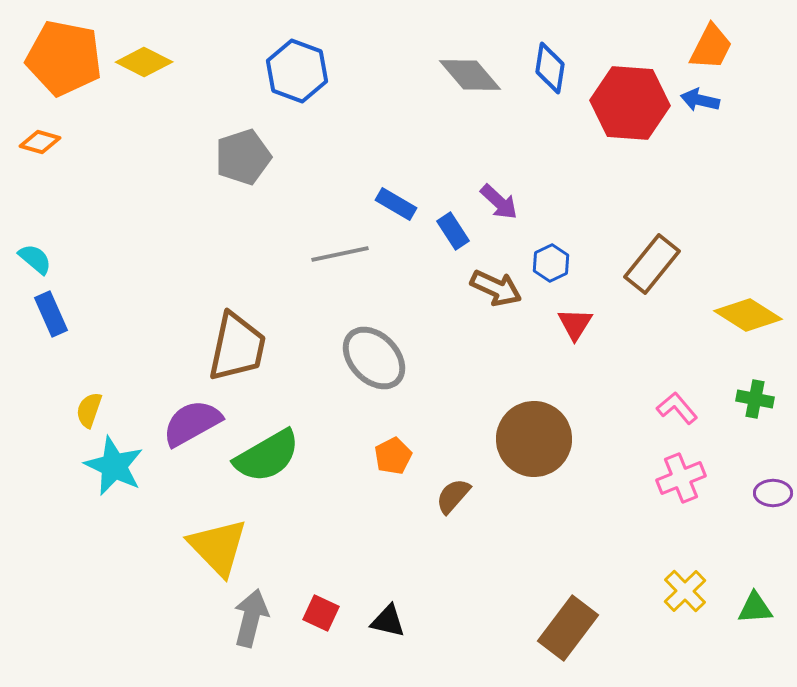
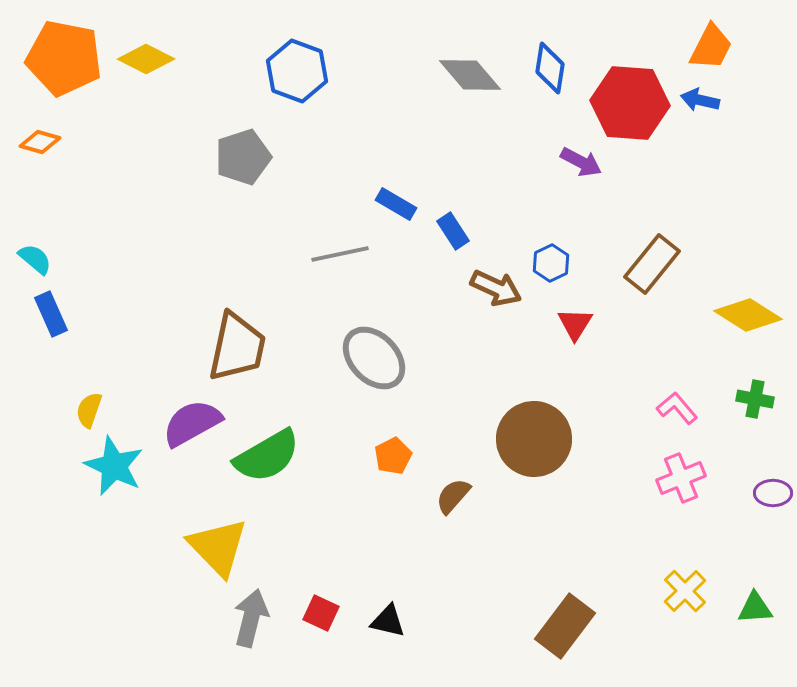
yellow diamond at (144, 62): moved 2 px right, 3 px up
purple arrow at (499, 202): moved 82 px right, 40 px up; rotated 15 degrees counterclockwise
brown rectangle at (568, 628): moved 3 px left, 2 px up
